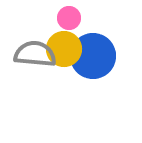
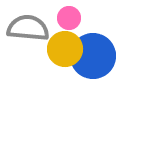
yellow circle: moved 1 px right
gray semicircle: moved 7 px left, 26 px up
